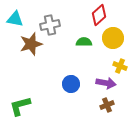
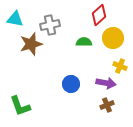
green L-shape: rotated 95 degrees counterclockwise
